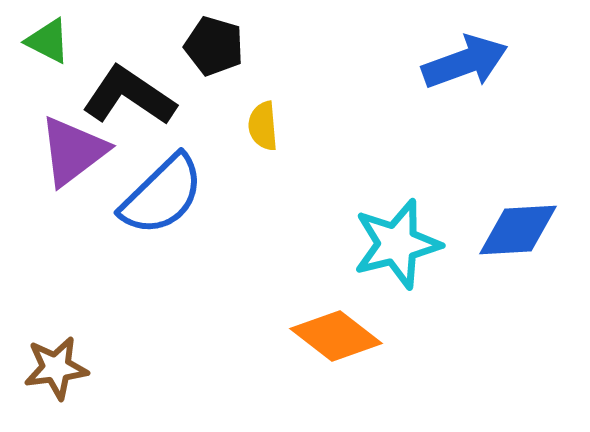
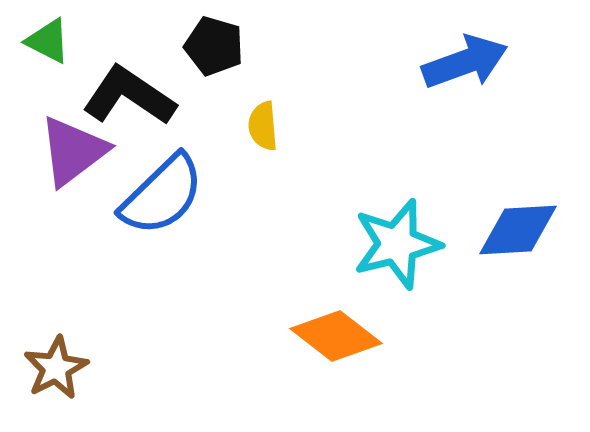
brown star: rotated 20 degrees counterclockwise
